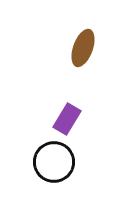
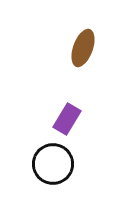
black circle: moved 1 px left, 2 px down
